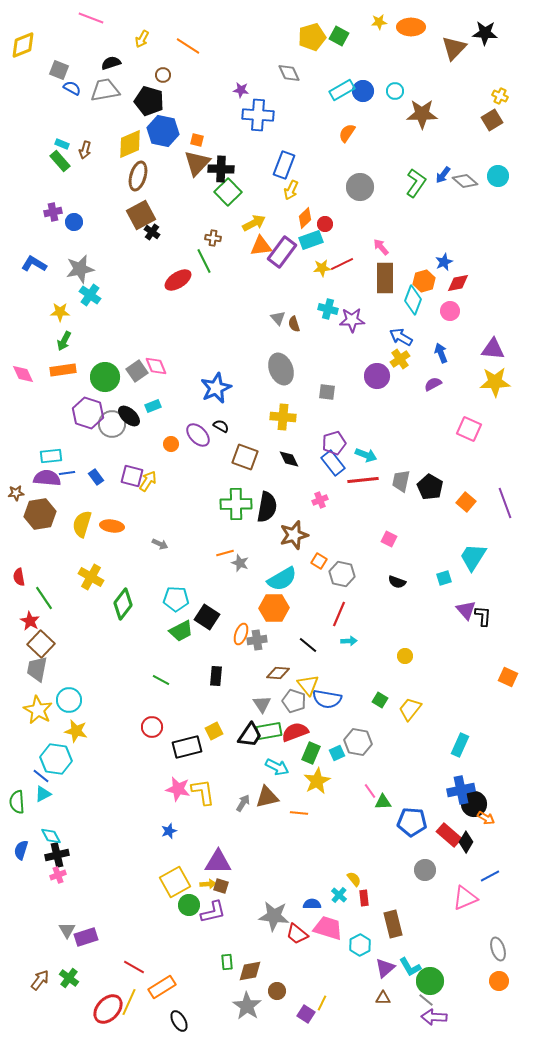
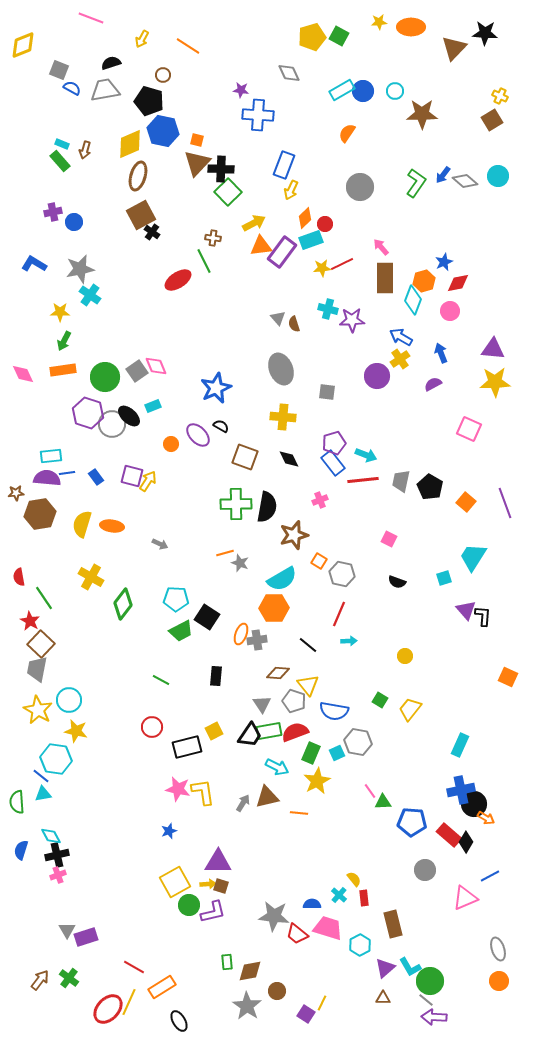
blue semicircle at (327, 699): moved 7 px right, 12 px down
cyan triangle at (43, 794): rotated 18 degrees clockwise
